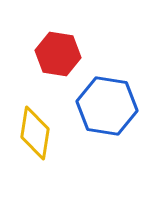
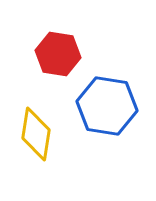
yellow diamond: moved 1 px right, 1 px down
